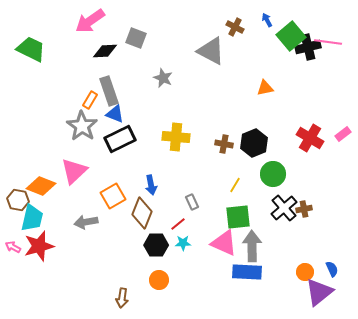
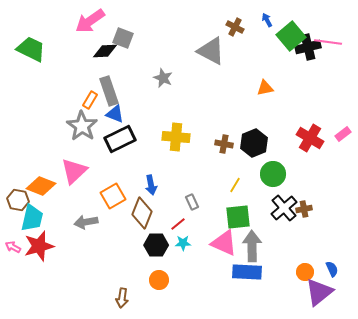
gray square at (136, 38): moved 13 px left
